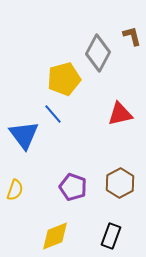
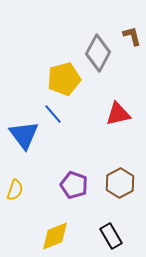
red triangle: moved 2 px left
purple pentagon: moved 1 px right, 2 px up
black rectangle: rotated 50 degrees counterclockwise
